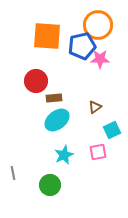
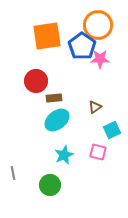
orange square: rotated 12 degrees counterclockwise
blue pentagon: rotated 24 degrees counterclockwise
pink square: rotated 24 degrees clockwise
